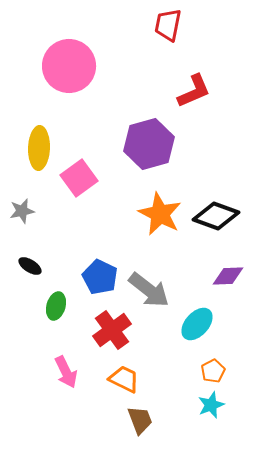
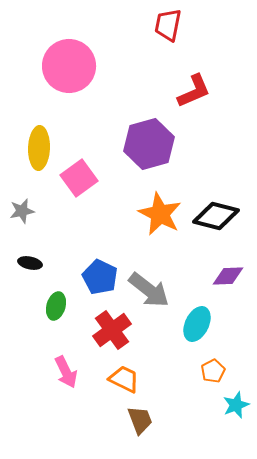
black diamond: rotated 6 degrees counterclockwise
black ellipse: moved 3 px up; rotated 20 degrees counterclockwise
cyan ellipse: rotated 16 degrees counterclockwise
cyan star: moved 25 px right
